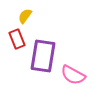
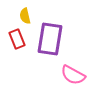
yellow semicircle: rotated 49 degrees counterclockwise
purple rectangle: moved 7 px right, 17 px up
